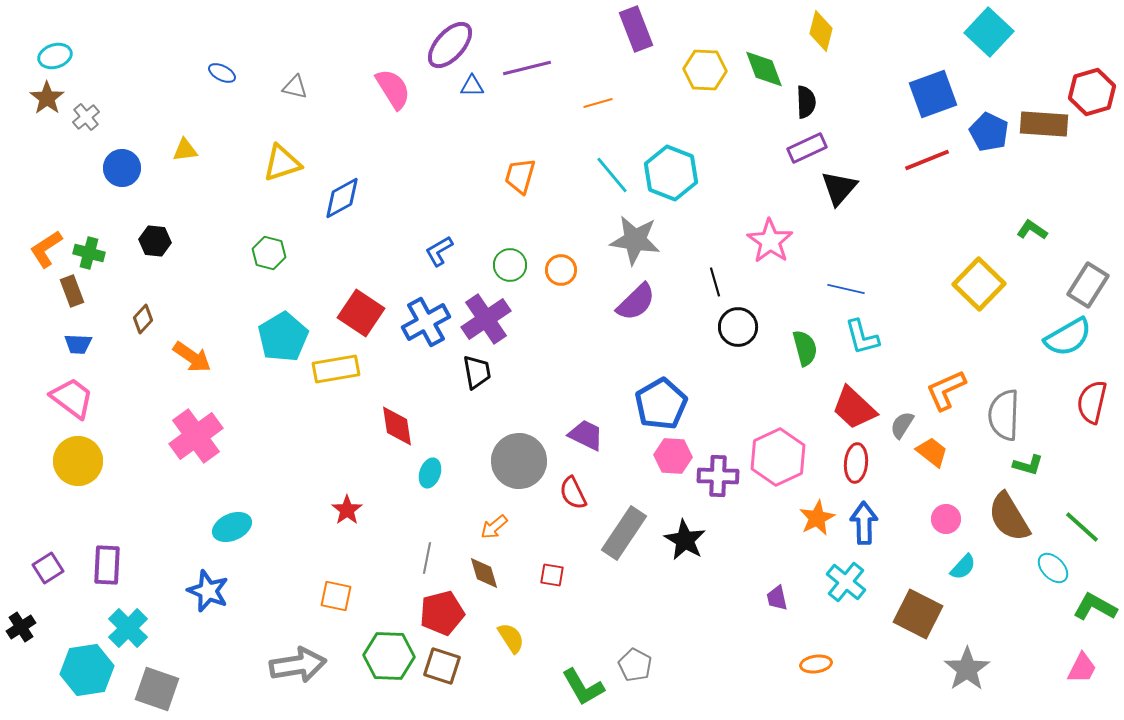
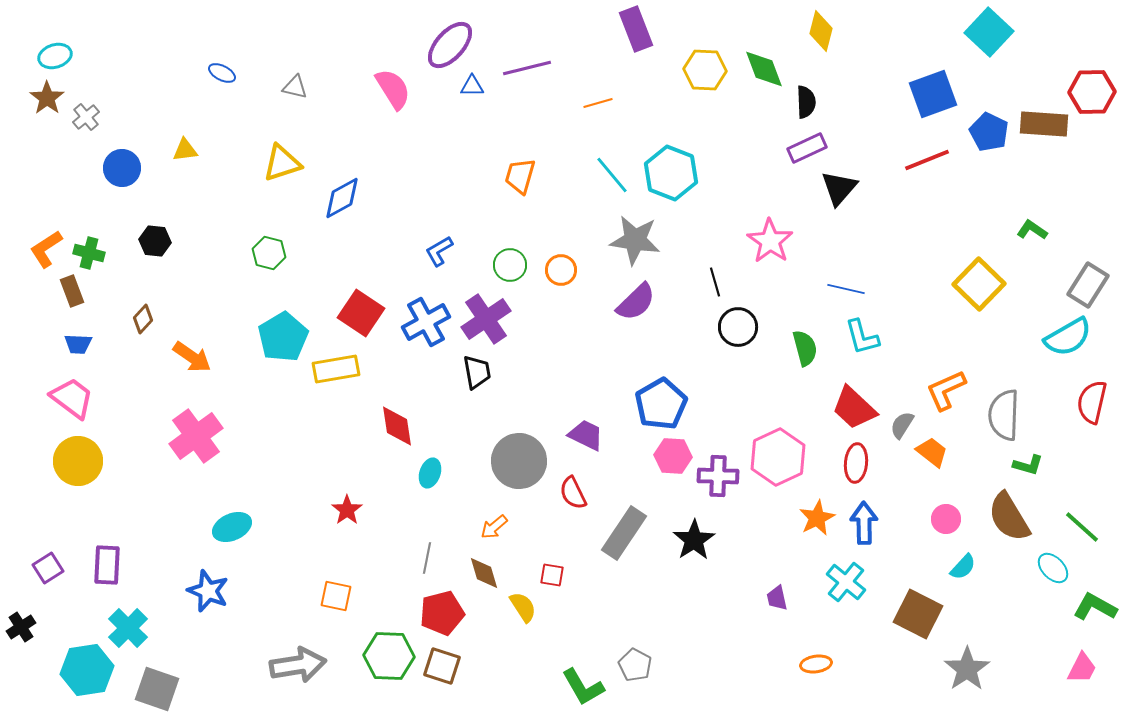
red hexagon at (1092, 92): rotated 15 degrees clockwise
black star at (685, 540): moved 9 px right; rotated 9 degrees clockwise
yellow semicircle at (511, 638): moved 12 px right, 31 px up
